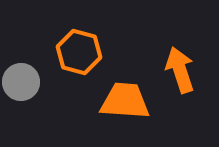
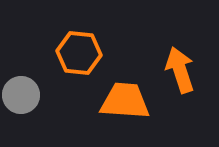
orange hexagon: moved 1 px down; rotated 9 degrees counterclockwise
gray circle: moved 13 px down
